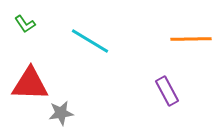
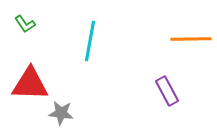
cyan line: rotated 69 degrees clockwise
gray star: rotated 15 degrees clockwise
